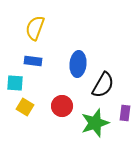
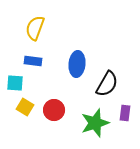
blue ellipse: moved 1 px left
black semicircle: moved 4 px right, 1 px up
red circle: moved 8 px left, 4 px down
